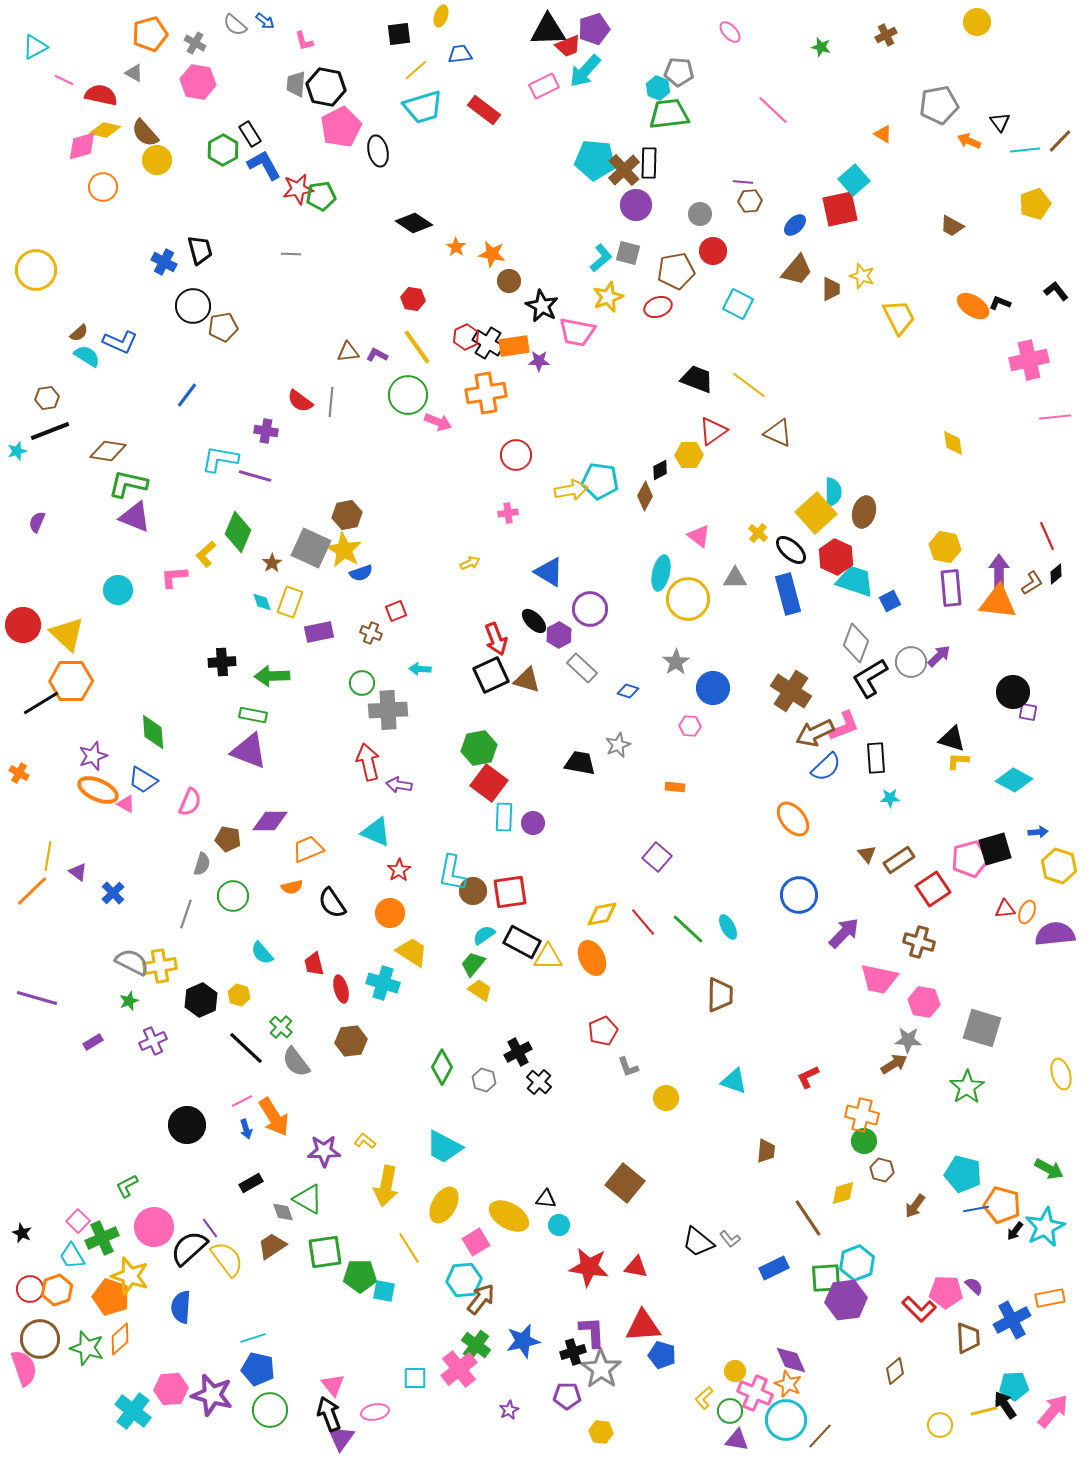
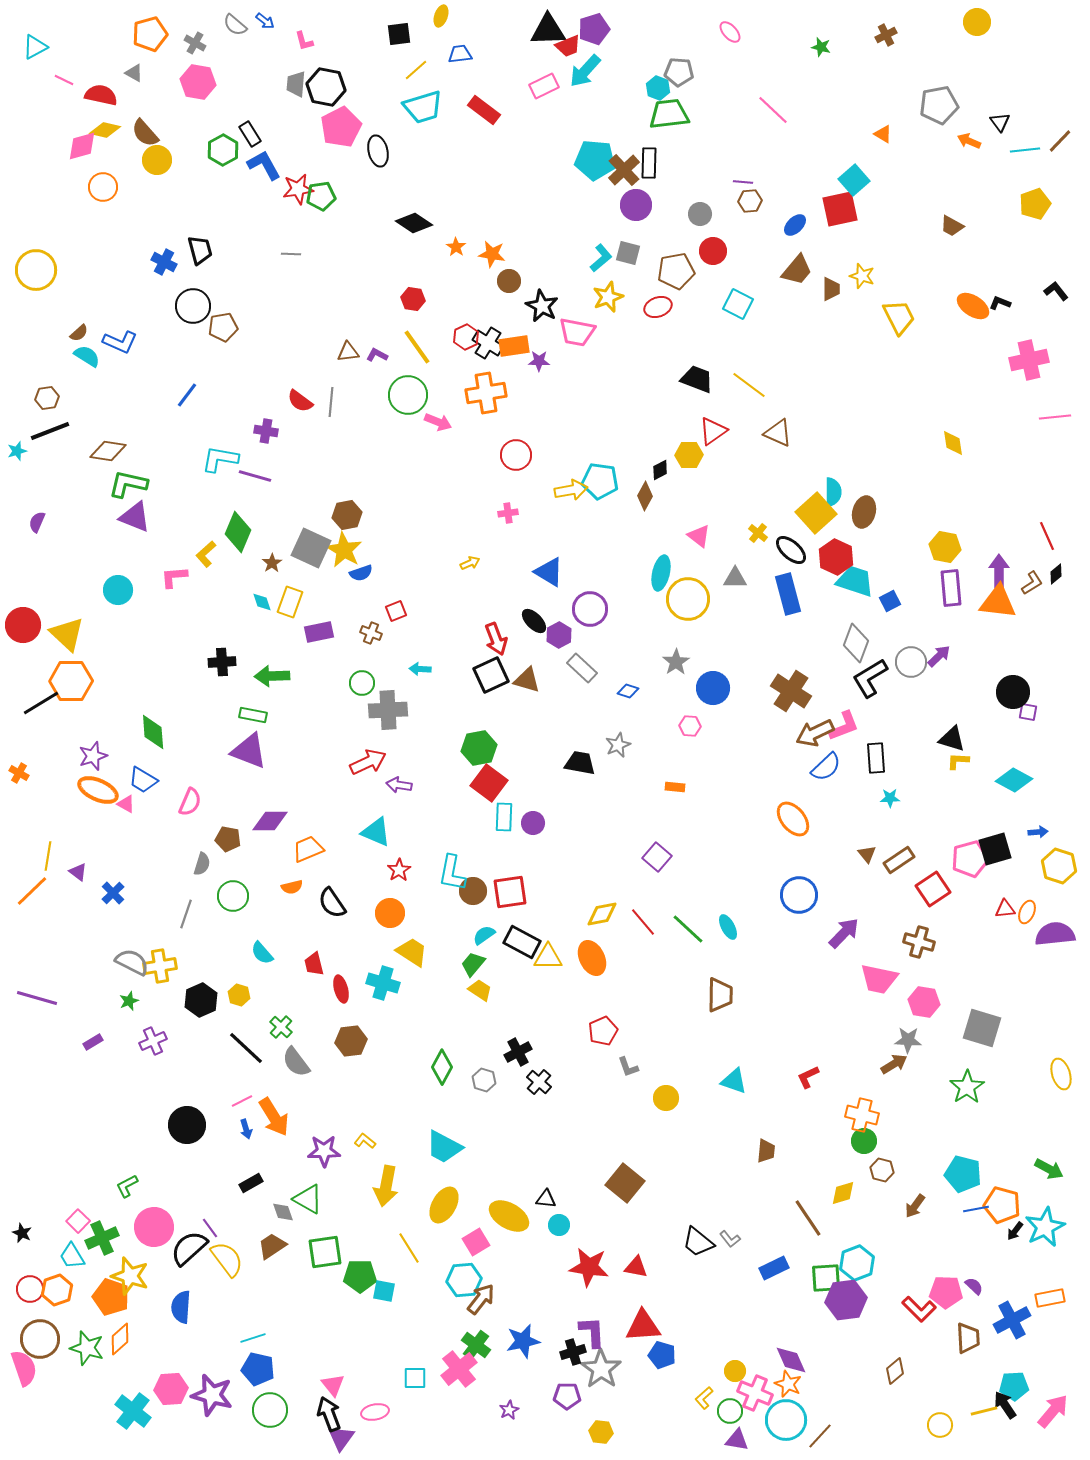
red arrow at (368, 762): rotated 78 degrees clockwise
